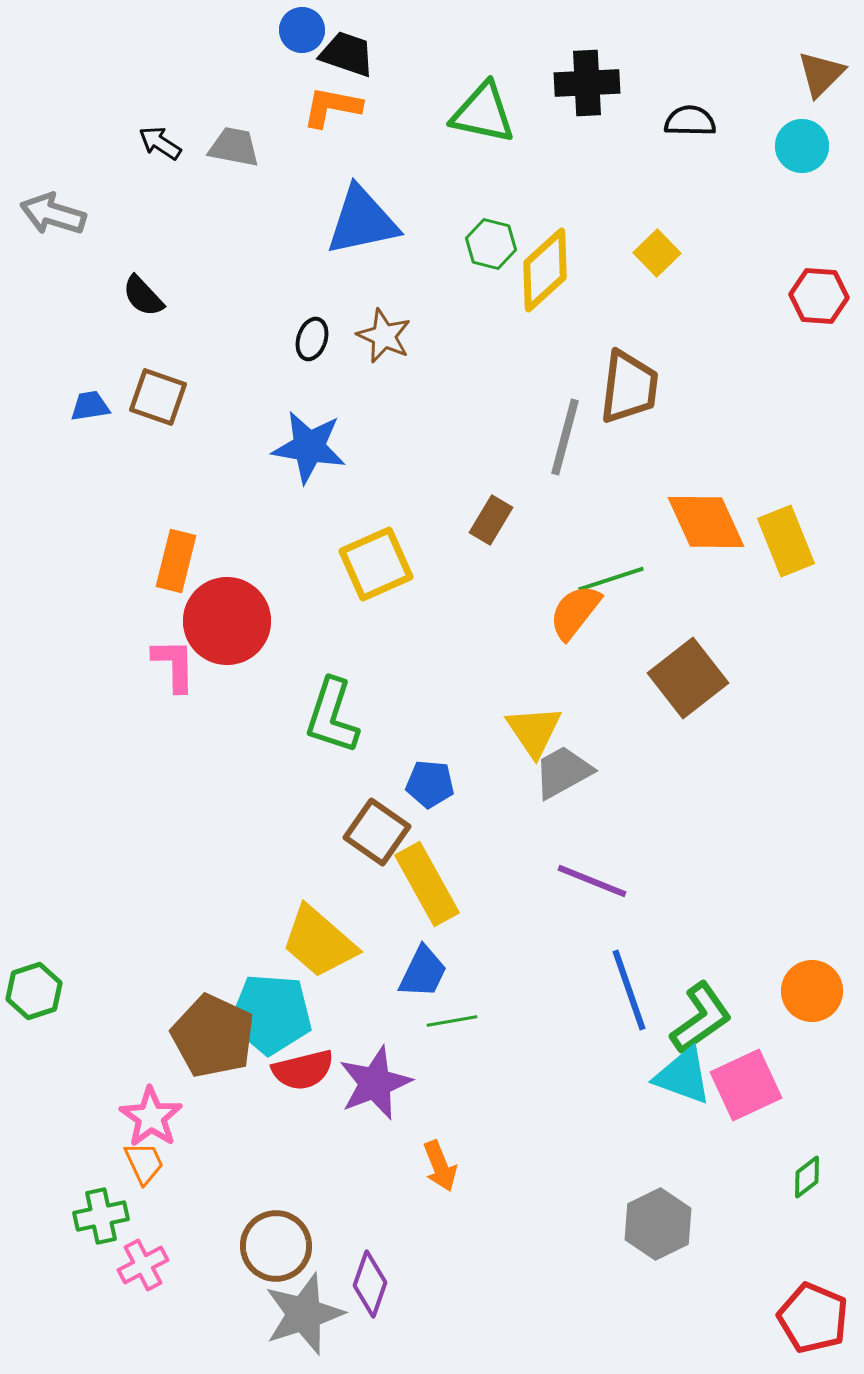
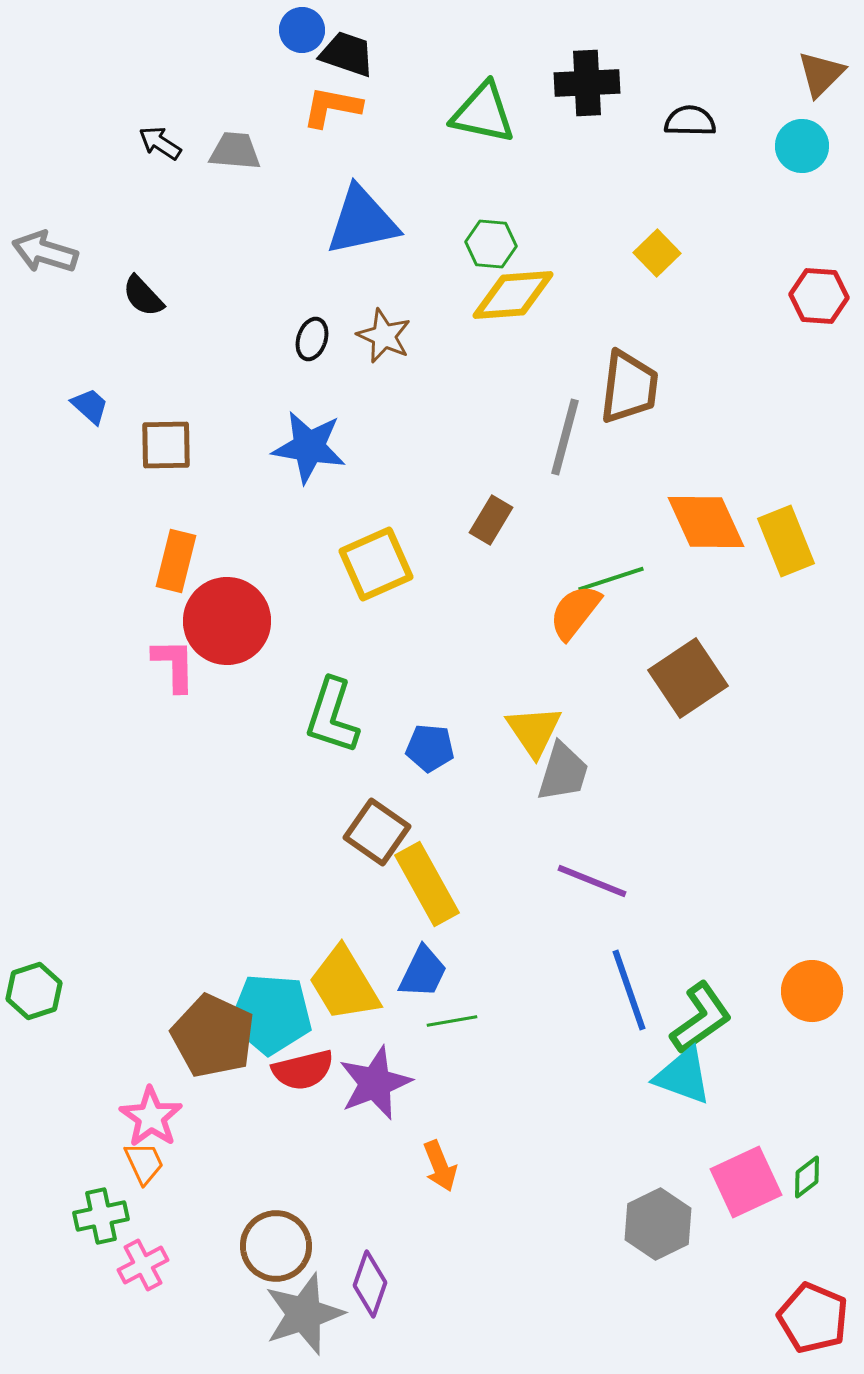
gray trapezoid at (234, 147): moved 1 px right, 4 px down; rotated 6 degrees counterclockwise
gray arrow at (53, 214): moved 8 px left, 38 px down
green hexagon at (491, 244): rotated 9 degrees counterclockwise
yellow diamond at (545, 270): moved 32 px left, 25 px down; rotated 38 degrees clockwise
brown square at (158, 397): moved 8 px right, 48 px down; rotated 20 degrees counterclockwise
blue trapezoid at (90, 406): rotated 51 degrees clockwise
brown square at (688, 678): rotated 4 degrees clockwise
gray trapezoid at (563, 772): rotated 136 degrees clockwise
blue pentagon at (430, 784): moved 36 px up
yellow trapezoid at (319, 942): moved 25 px right, 42 px down; rotated 18 degrees clockwise
pink square at (746, 1085): moved 97 px down
